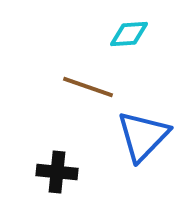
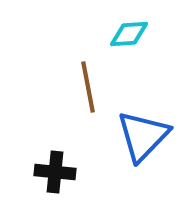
brown line: rotated 60 degrees clockwise
black cross: moved 2 px left
